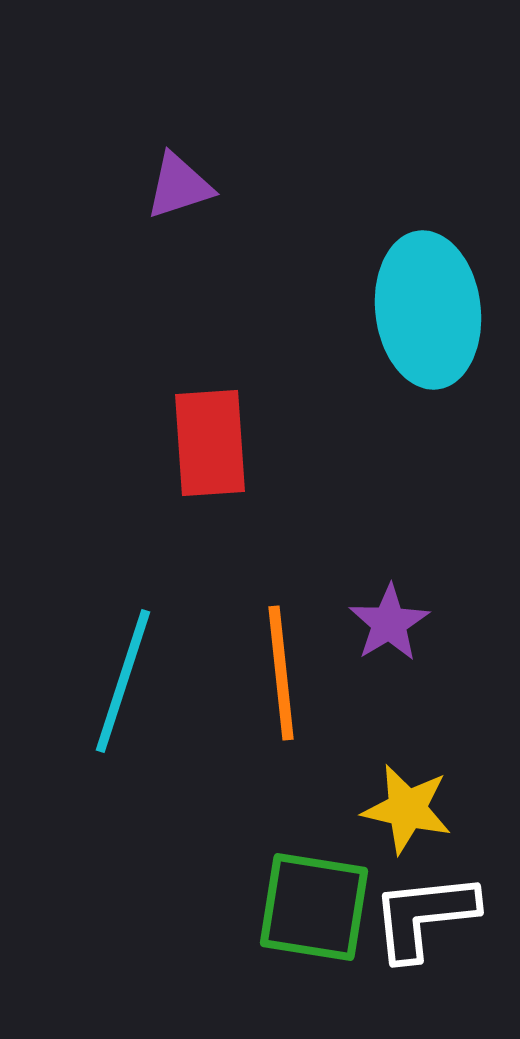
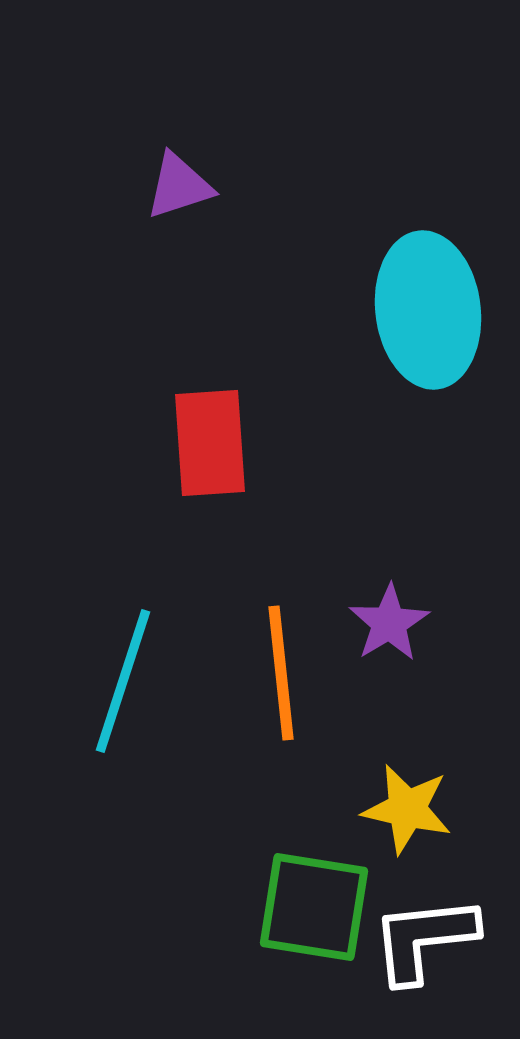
white L-shape: moved 23 px down
